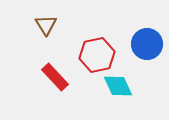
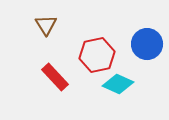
cyan diamond: moved 2 px up; rotated 40 degrees counterclockwise
